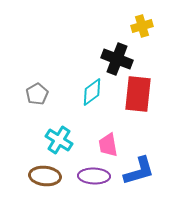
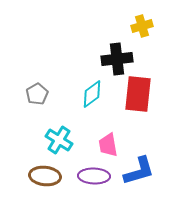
black cross: rotated 28 degrees counterclockwise
cyan diamond: moved 2 px down
